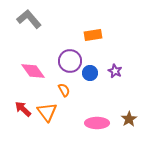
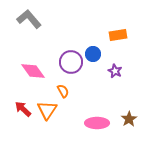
orange rectangle: moved 25 px right
purple circle: moved 1 px right, 1 px down
blue circle: moved 3 px right, 19 px up
orange semicircle: moved 1 px left, 1 px down
orange triangle: moved 2 px up; rotated 10 degrees clockwise
